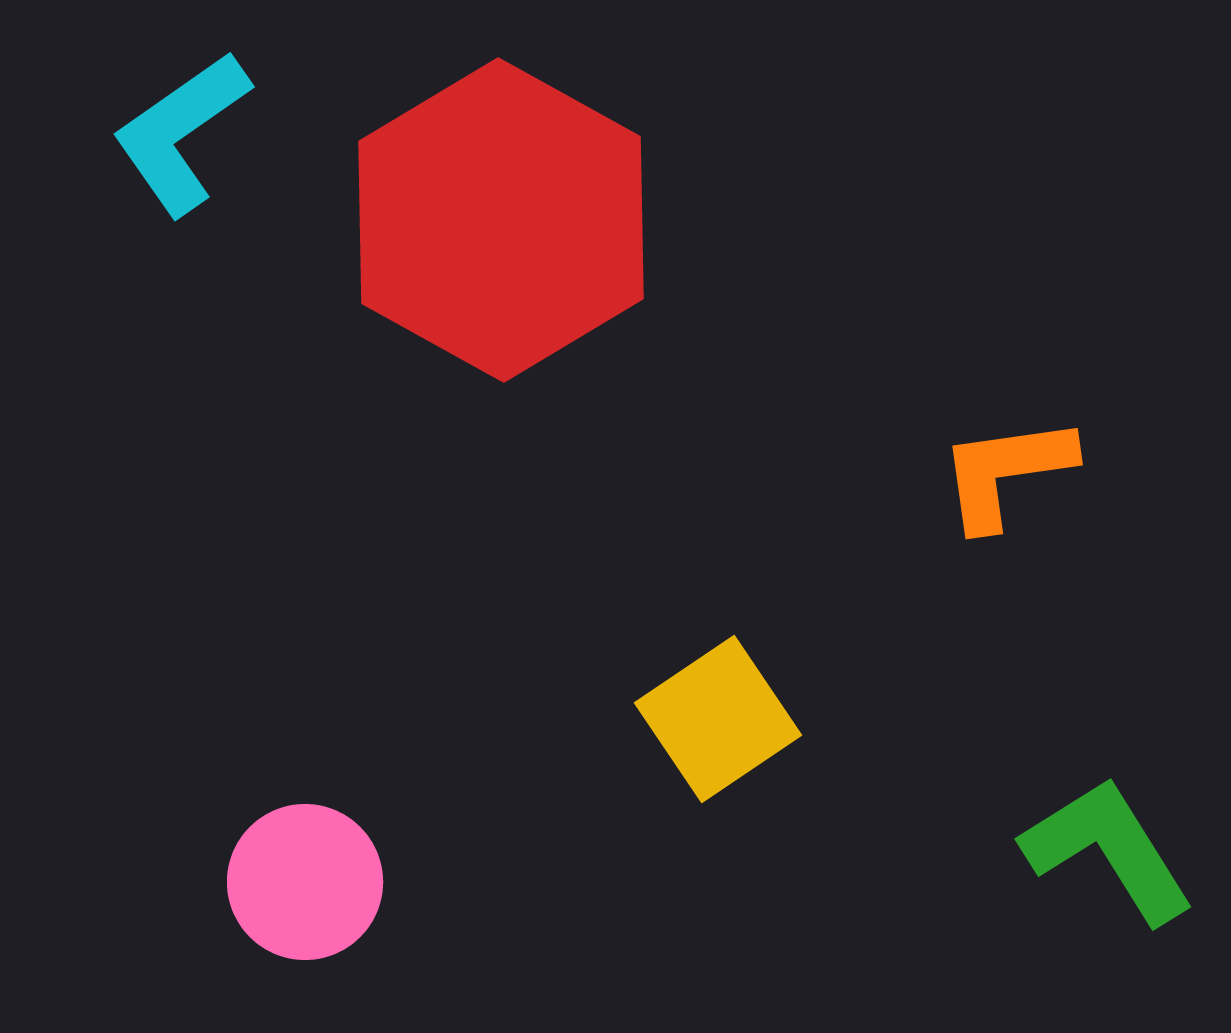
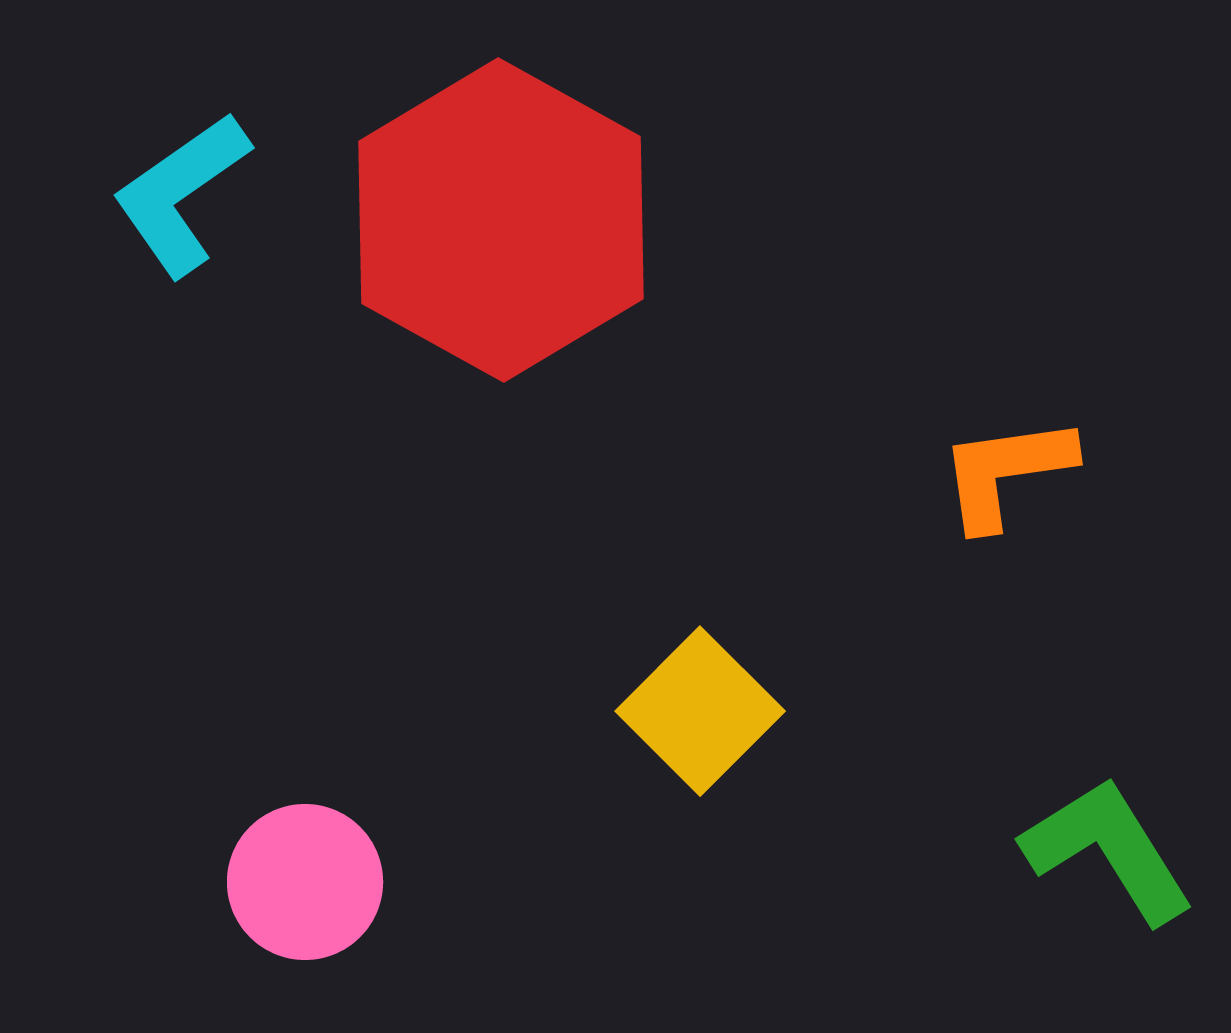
cyan L-shape: moved 61 px down
yellow square: moved 18 px left, 8 px up; rotated 11 degrees counterclockwise
